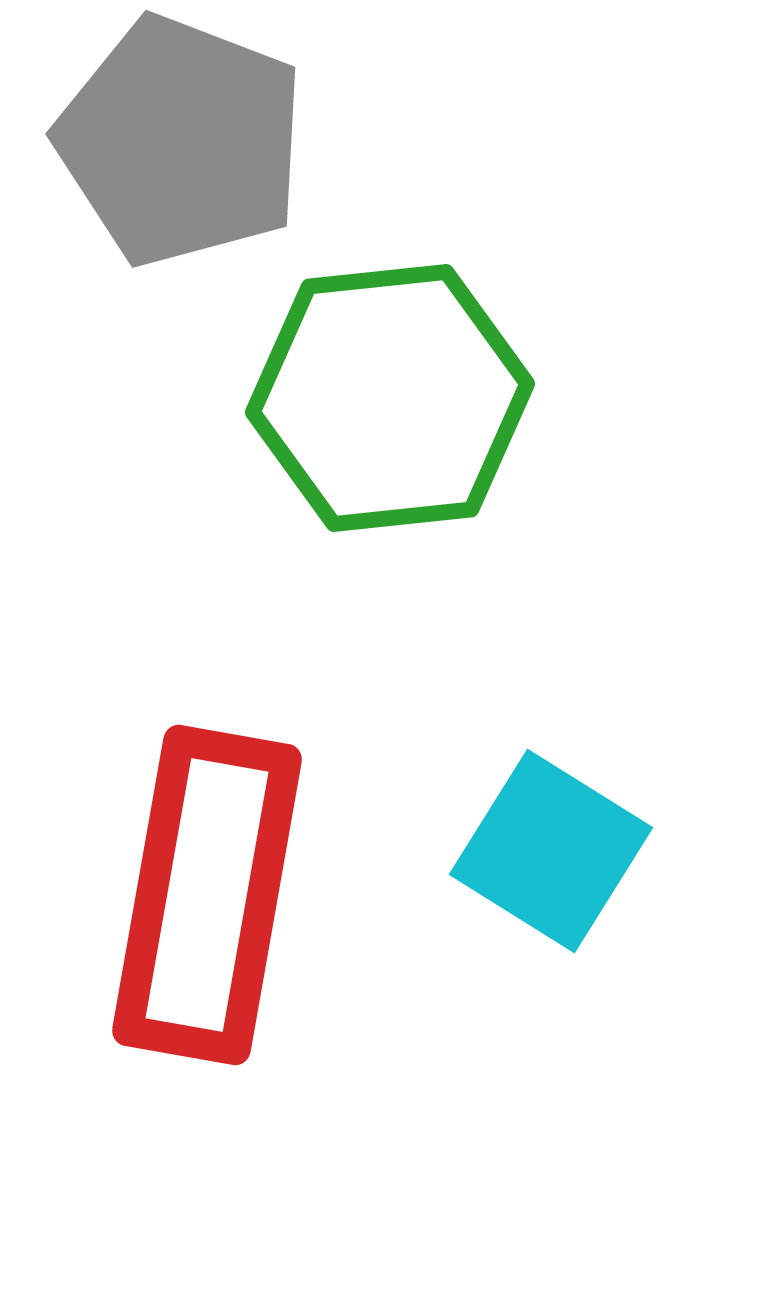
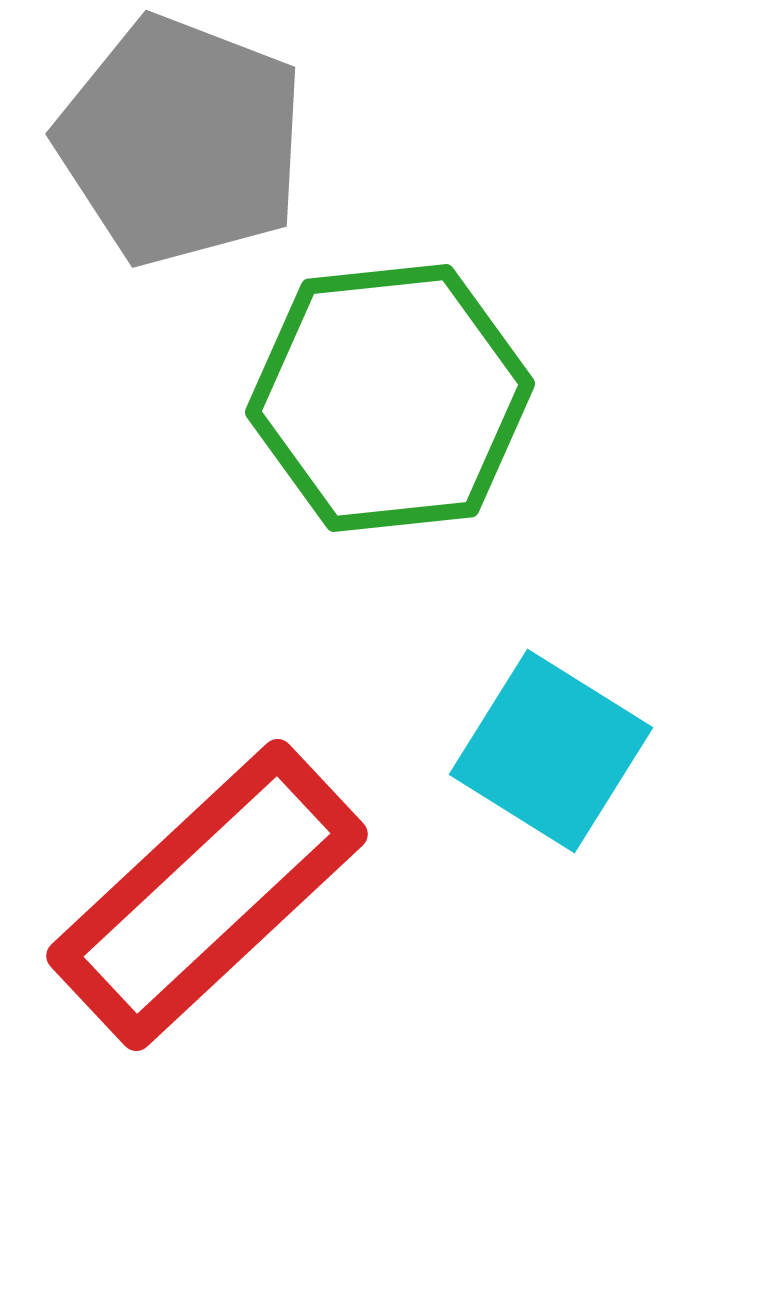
cyan square: moved 100 px up
red rectangle: rotated 37 degrees clockwise
